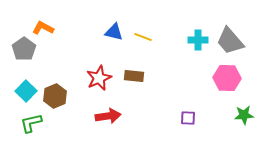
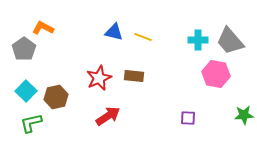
pink hexagon: moved 11 px left, 4 px up; rotated 8 degrees clockwise
brown hexagon: moved 1 px right, 1 px down; rotated 10 degrees clockwise
red arrow: rotated 25 degrees counterclockwise
